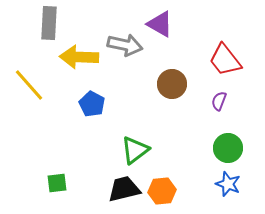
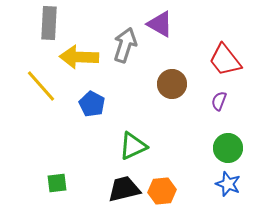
gray arrow: rotated 84 degrees counterclockwise
yellow line: moved 12 px right, 1 px down
green triangle: moved 2 px left, 4 px up; rotated 12 degrees clockwise
